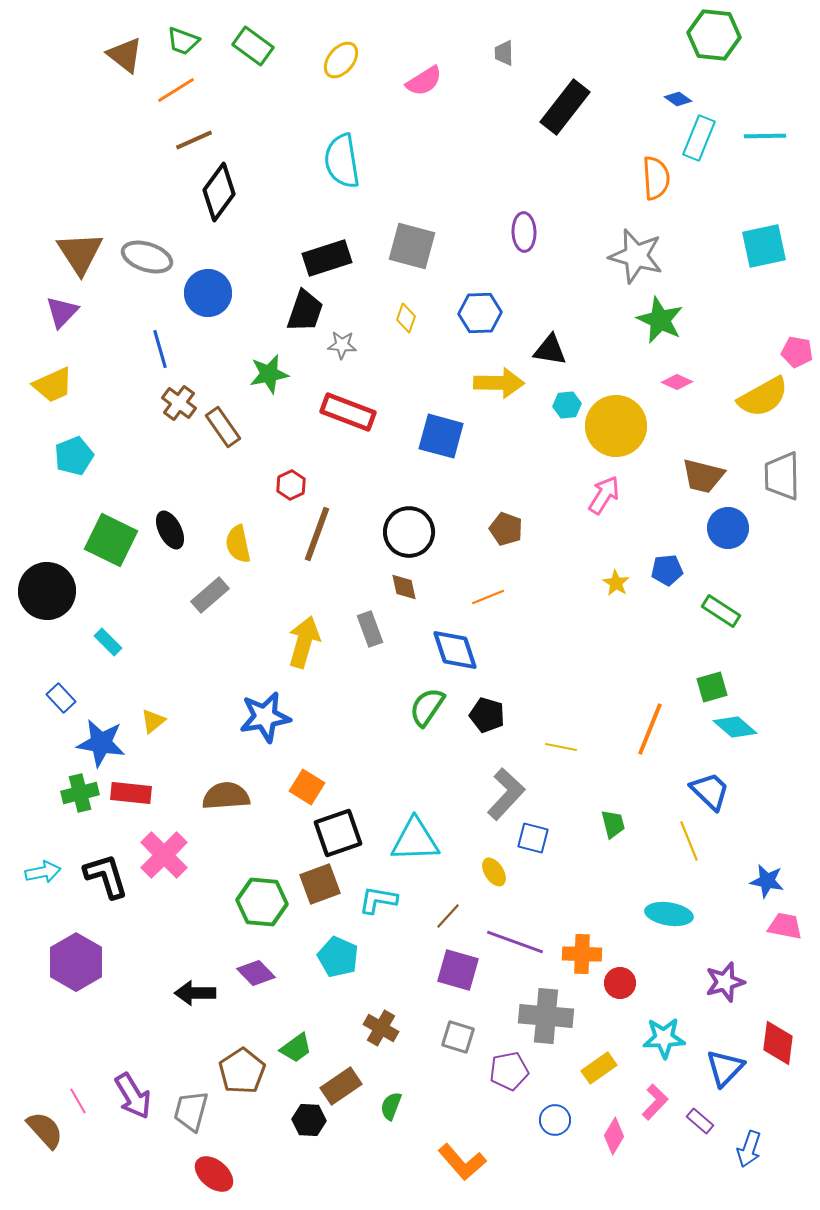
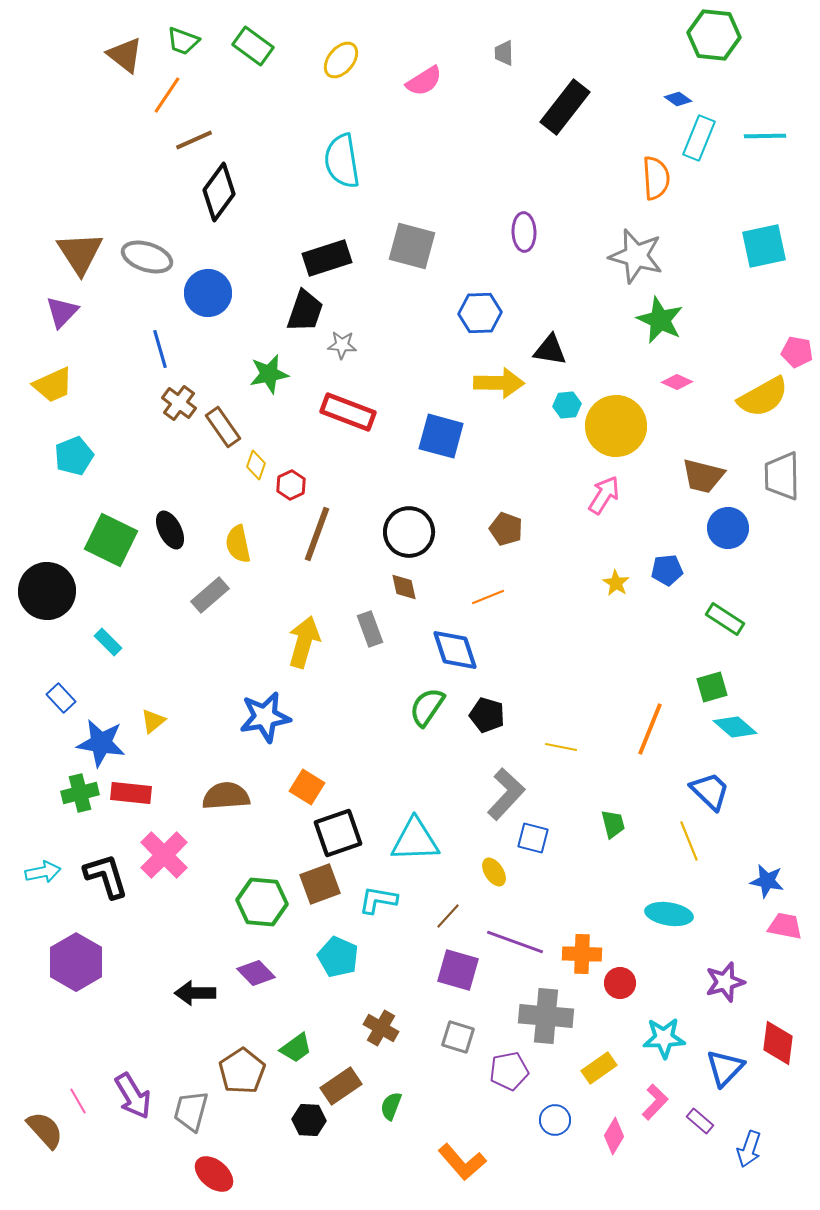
orange line at (176, 90): moved 9 px left, 5 px down; rotated 24 degrees counterclockwise
yellow diamond at (406, 318): moved 150 px left, 147 px down
green rectangle at (721, 611): moved 4 px right, 8 px down
